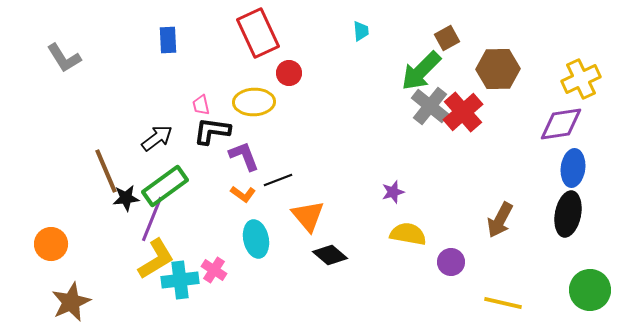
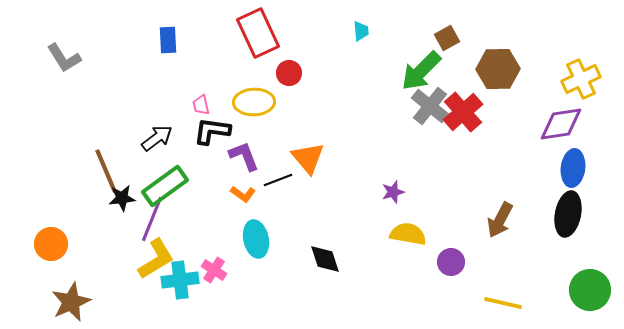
black star: moved 4 px left
orange triangle: moved 58 px up
black diamond: moved 5 px left, 4 px down; rotated 32 degrees clockwise
